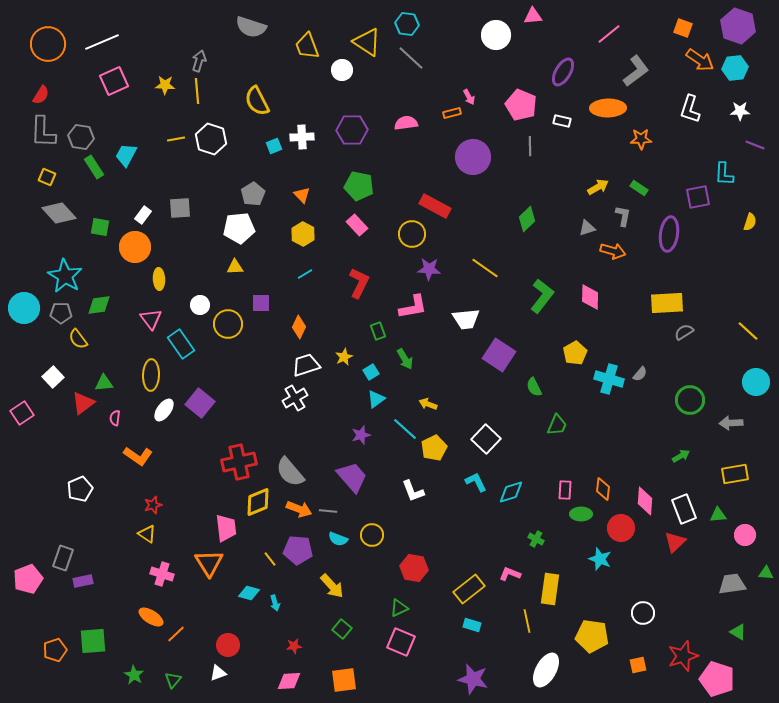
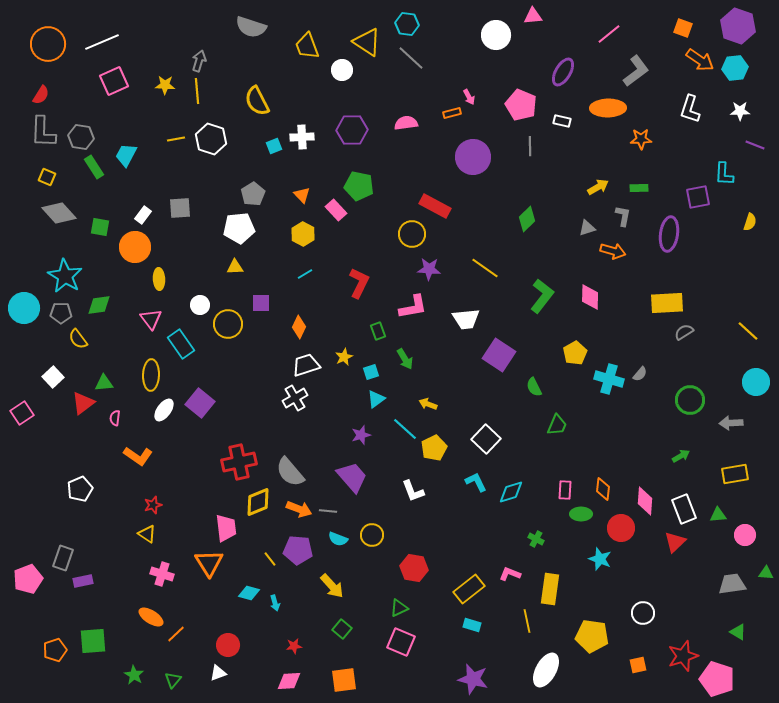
green rectangle at (639, 188): rotated 36 degrees counterclockwise
pink rectangle at (357, 225): moved 21 px left, 15 px up
cyan square at (371, 372): rotated 14 degrees clockwise
